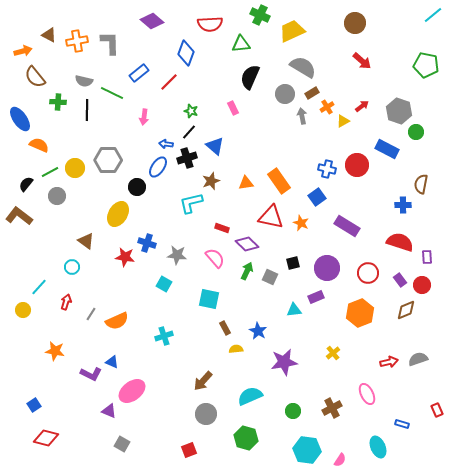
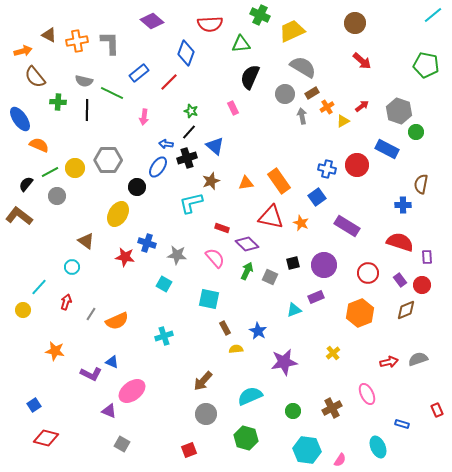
purple circle at (327, 268): moved 3 px left, 3 px up
cyan triangle at (294, 310): rotated 14 degrees counterclockwise
